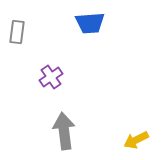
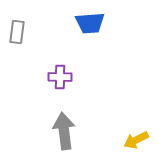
purple cross: moved 9 px right; rotated 35 degrees clockwise
